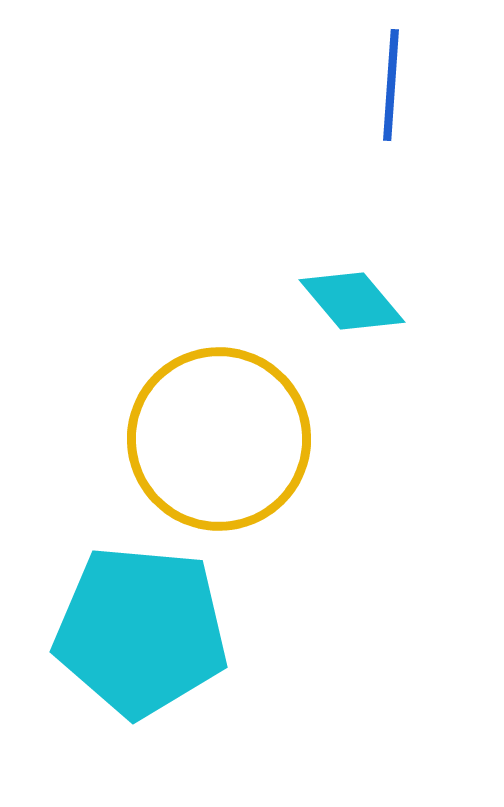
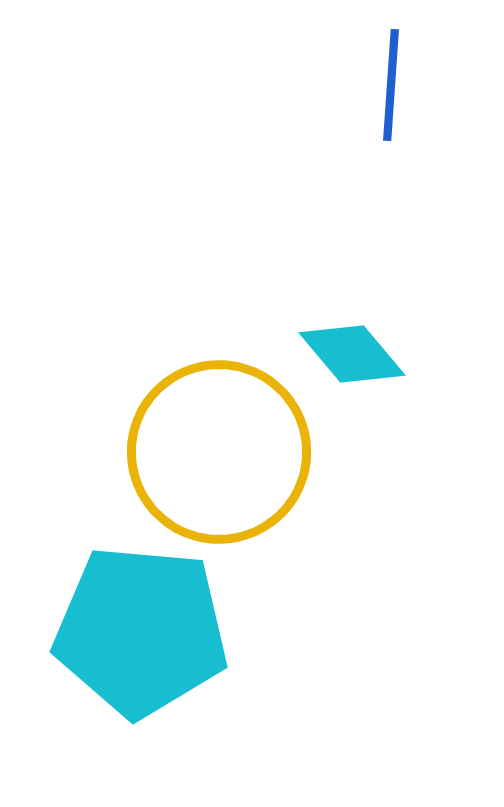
cyan diamond: moved 53 px down
yellow circle: moved 13 px down
